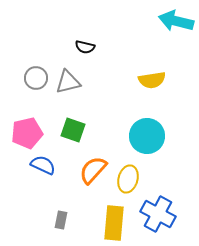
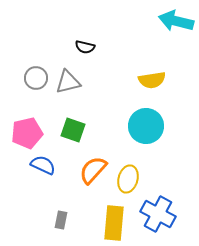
cyan circle: moved 1 px left, 10 px up
